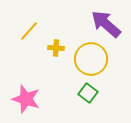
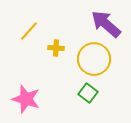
yellow circle: moved 3 px right
